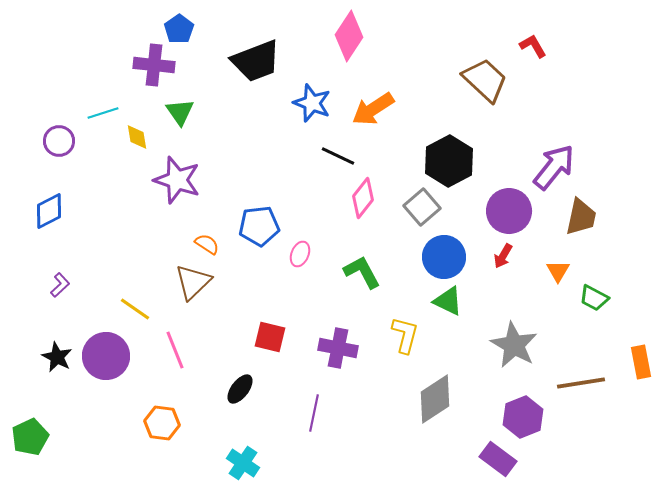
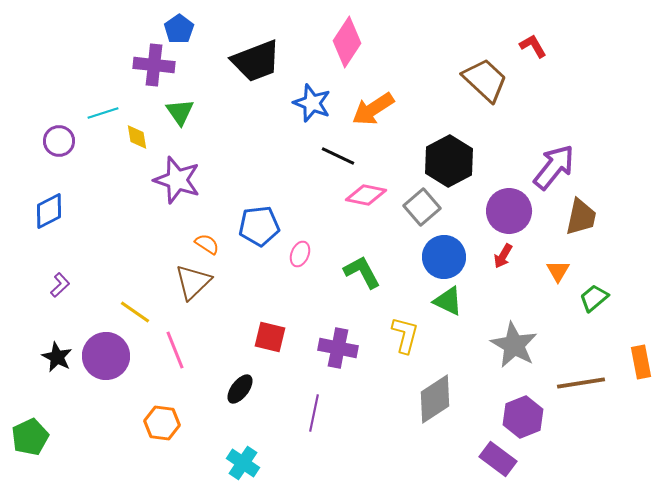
pink diamond at (349, 36): moved 2 px left, 6 px down
pink diamond at (363, 198): moved 3 px right, 3 px up; rotated 63 degrees clockwise
green trapezoid at (594, 298): rotated 112 degrees clockwise
yellow line at (135, 309): moved 3 px down
